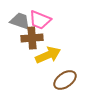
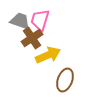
pink trapezoid: rotated 85 degrees clockwise
brown cross: rotated 30 degrees counterclockwise
brown ellipse: rotated 35 degrees counterclockwise
